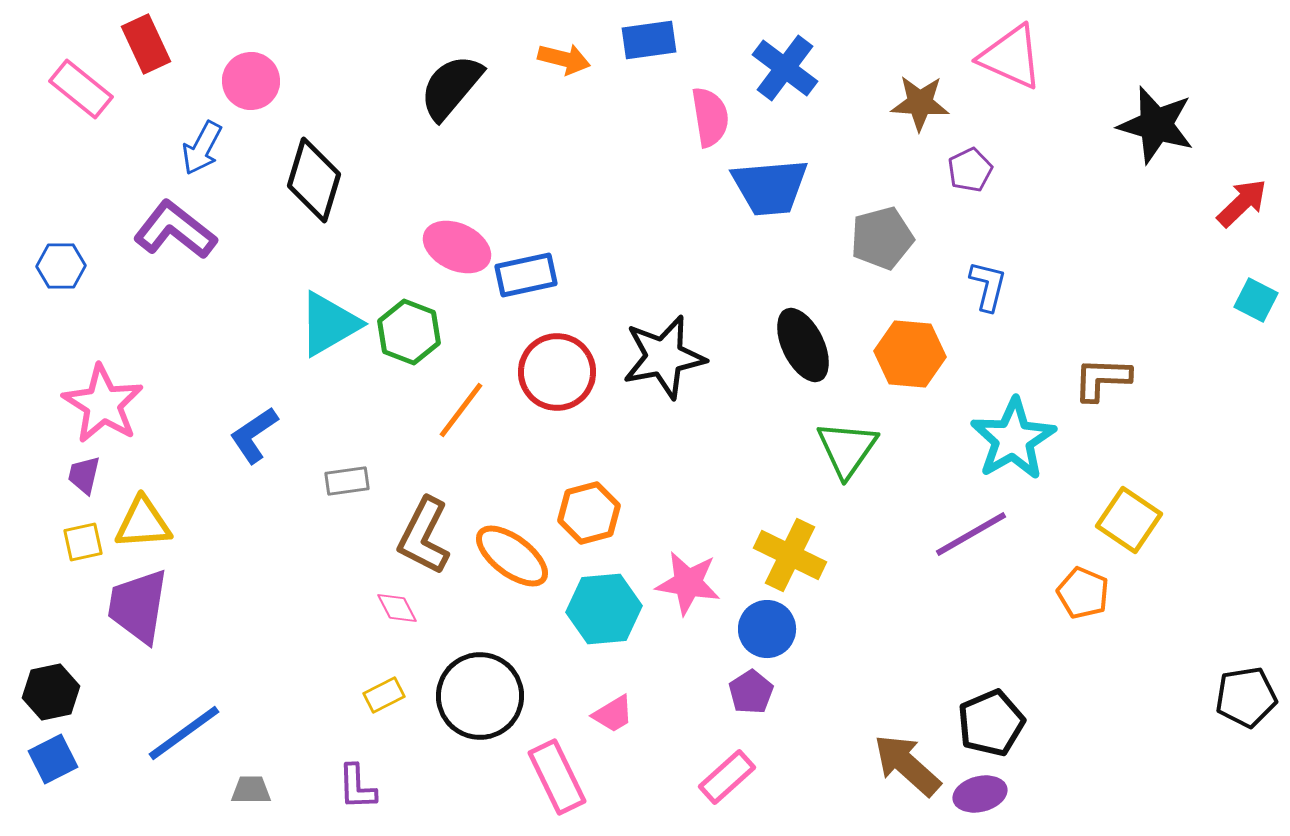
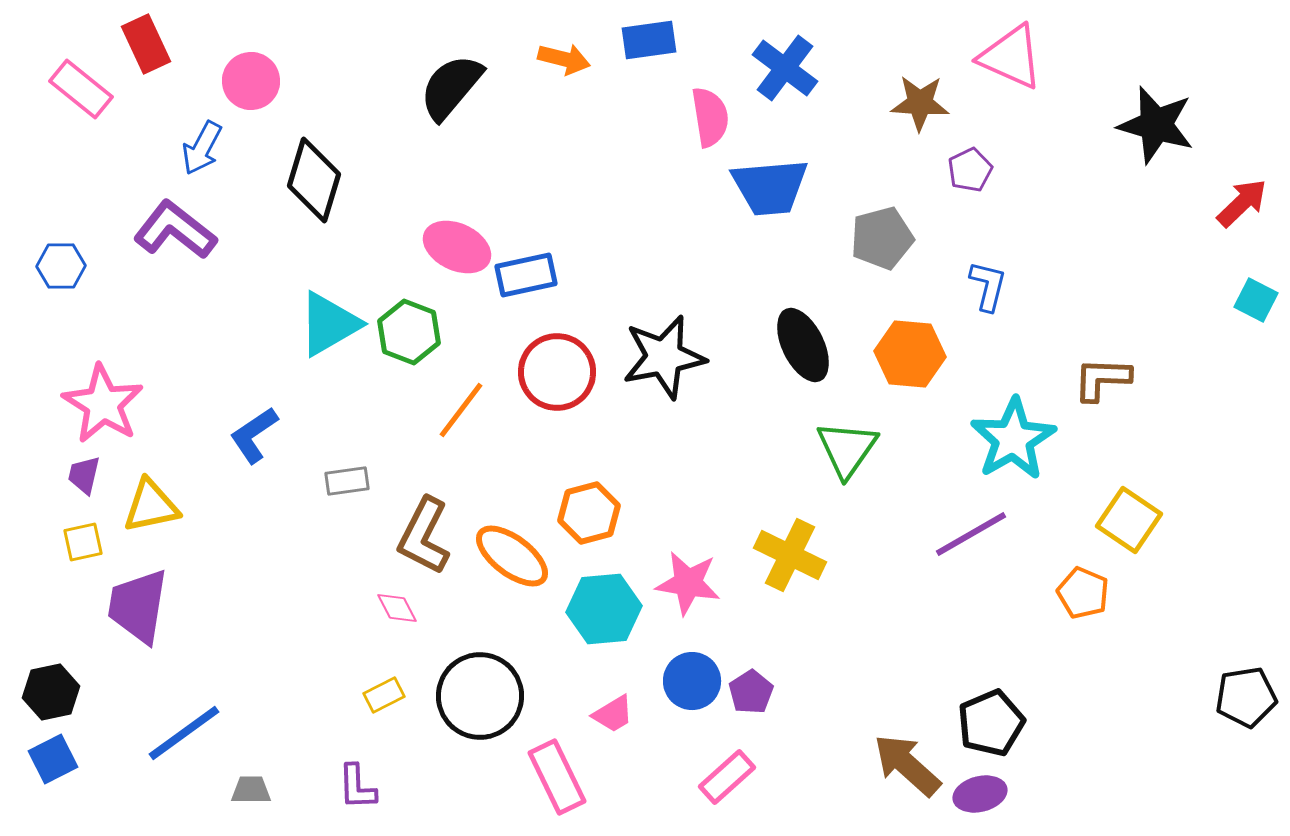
yellow triangle at (143, 523): moved 8 px right, 17 px up; rotated 8 degrees counterclockwise
blue circle at (767, 629): moved 75 px left, 52 px down
